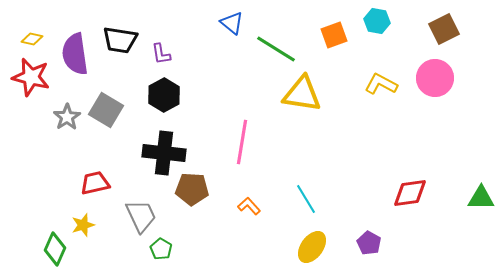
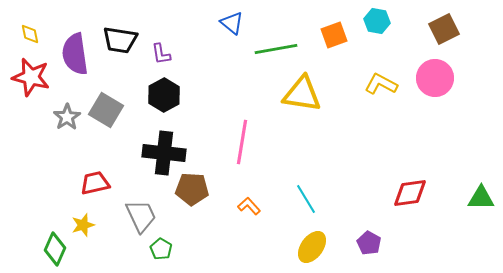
yellow diamond: moved 2 px left, 5 px up; rotated 65 degrees clockwise
green line: rotated 42 degrees counterclockwise
